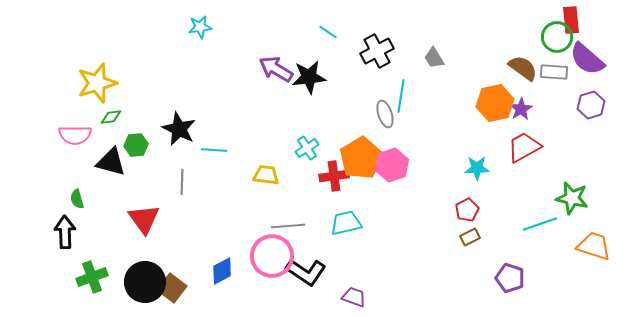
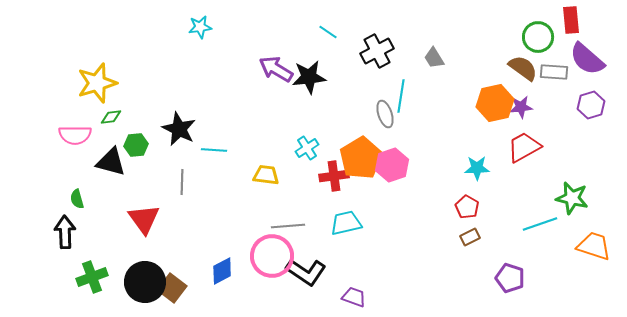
green circle at (557, 37): moved 19 px left
purple star at (521, 109): moved 2 px up; rotated 25 degrees clockwise
red pentagon at (467, 210): moved 3 px up; rotated 15 degrees counterclockwise
